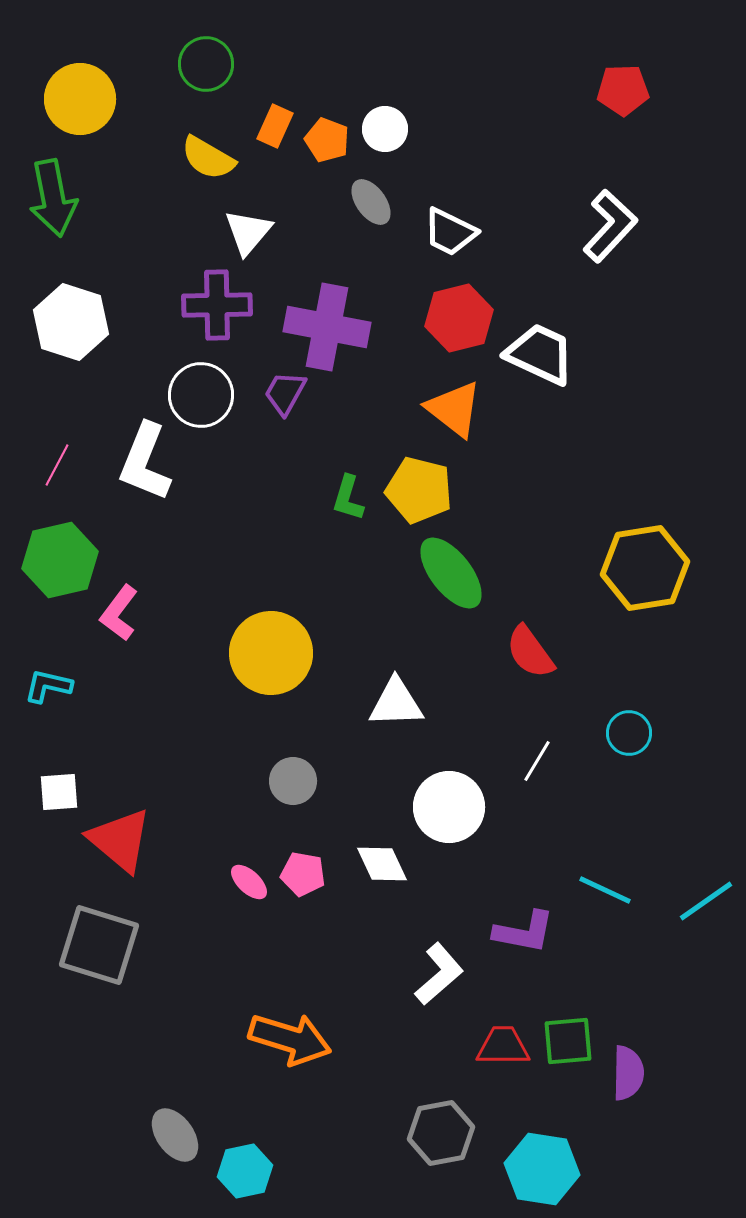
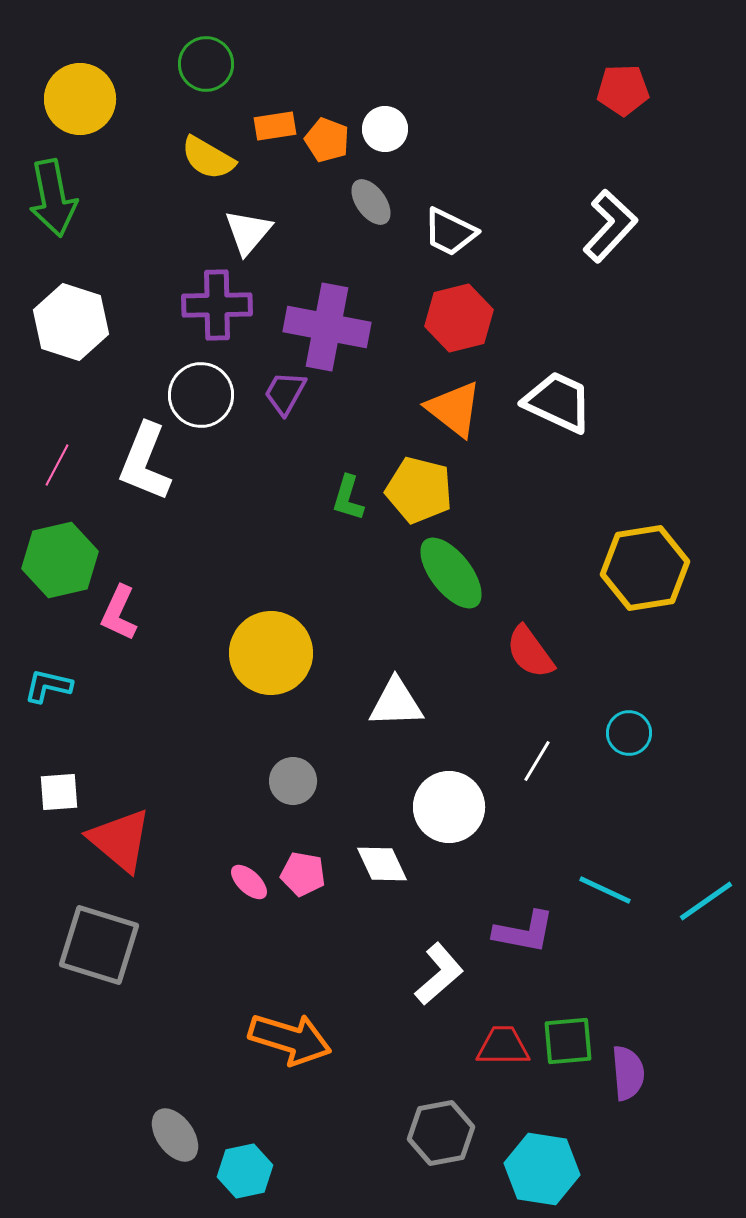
orange rectangle at (275, 126): rotated 57 degrees clockwise
white trapezoid at (540, 354): moved 18 px right, 48 px down
pink L-shape at (119, 613): rotated 12 degrees counterclockwise
purple semicircle at (628, 1073): rotated 6 degrees counterclockwise
